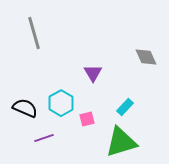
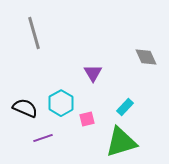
purple line: moved 1 px left
